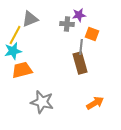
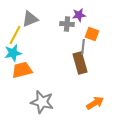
gray line: moved 2 px right
cyan star: moved 2 px down
